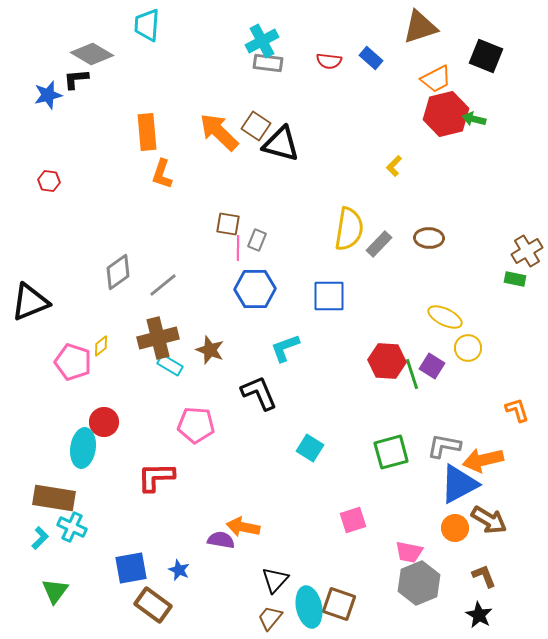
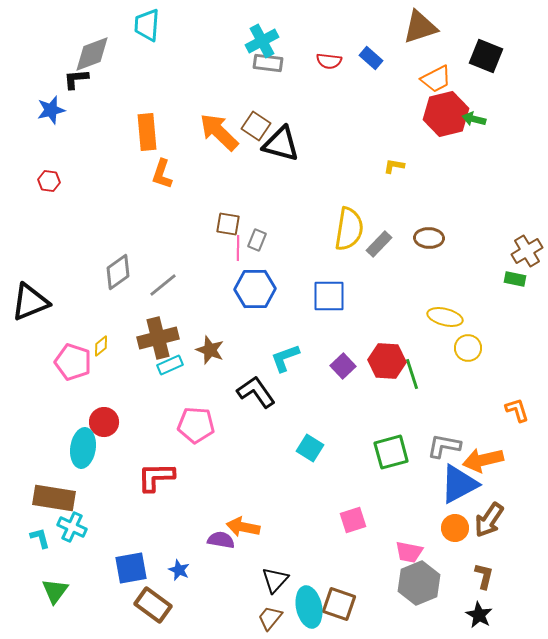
gray diamond at (92, 54): rotated 51 degrees counterclockwise
blue star at (48, 95): moved 3 px right, 15 px down
yellow L-shape at (394, 166): rotated 55 degrees clockwise
yellow ellipse at (445, 317): rotated 12 degrees counterclockwise
cyan L-shape at (285, 348): moved 10 px down
cyan rectangle at (170, 365): rotated 55 degrees counterclockwise
purple square at (432, 366): moved 89 px left; rotated 15 degrees clockwise
black L-shape at (259, 393): moved 3 px left, 1 px up; rotated 12 degrees counterclockwise
brown arrow at (489, 520): rotated 93 degrees clockwise
cyan L-shape at (40, 538): rotated 60 degrees counterclockwise
brown L-shape at (484, 576): rotated 36 degrees clockwise
